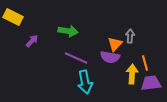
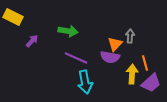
purple trapezoid: rotated 145 degrees clockwise
